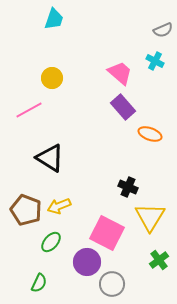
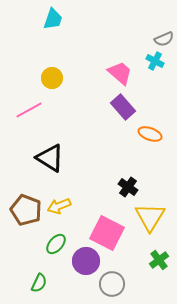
cyan trapezoid: moved 1 px left
gray semicircle: moved 1 px right, 9 px down
black cross: rotated 12 degrees clockwise
green ellipse: moved 5 px right, 2 px down
purple circle: moved 1 px left, 1 px up
